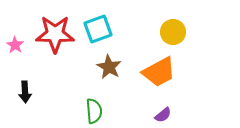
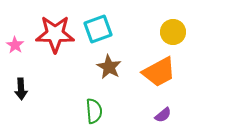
black arrow: moved 4 px left, 3 px up
